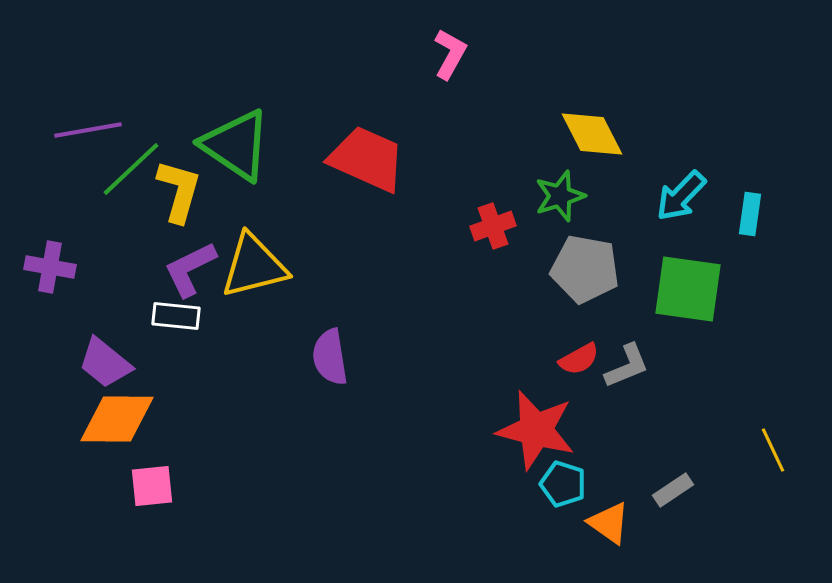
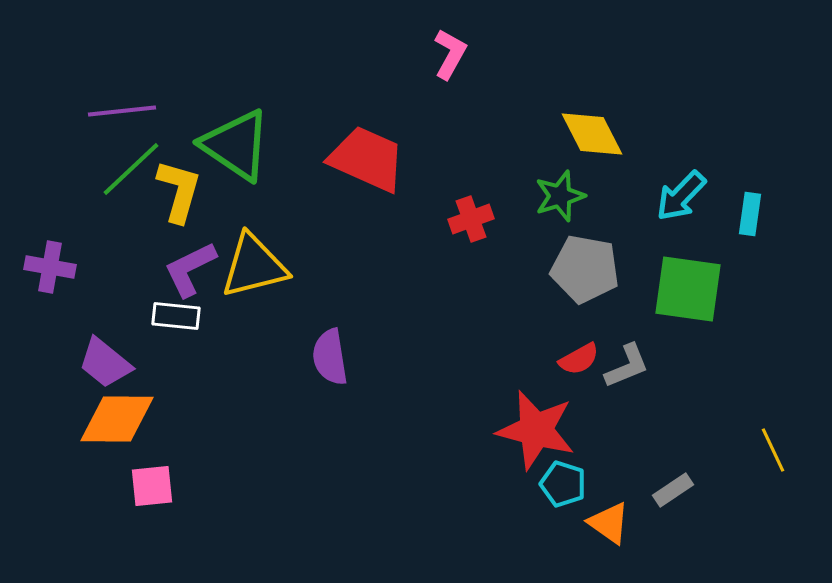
purple line: moved 34 px right, 19 px up; rotated 4 degrees clockwise
red cross: moved 22 px left, 7 px up
